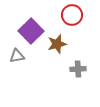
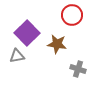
purple square: moved 4 px left, 2 px down
brown star: rotated 24 degrees clockwise
gray cross: rotated 21 degrees clockwise
